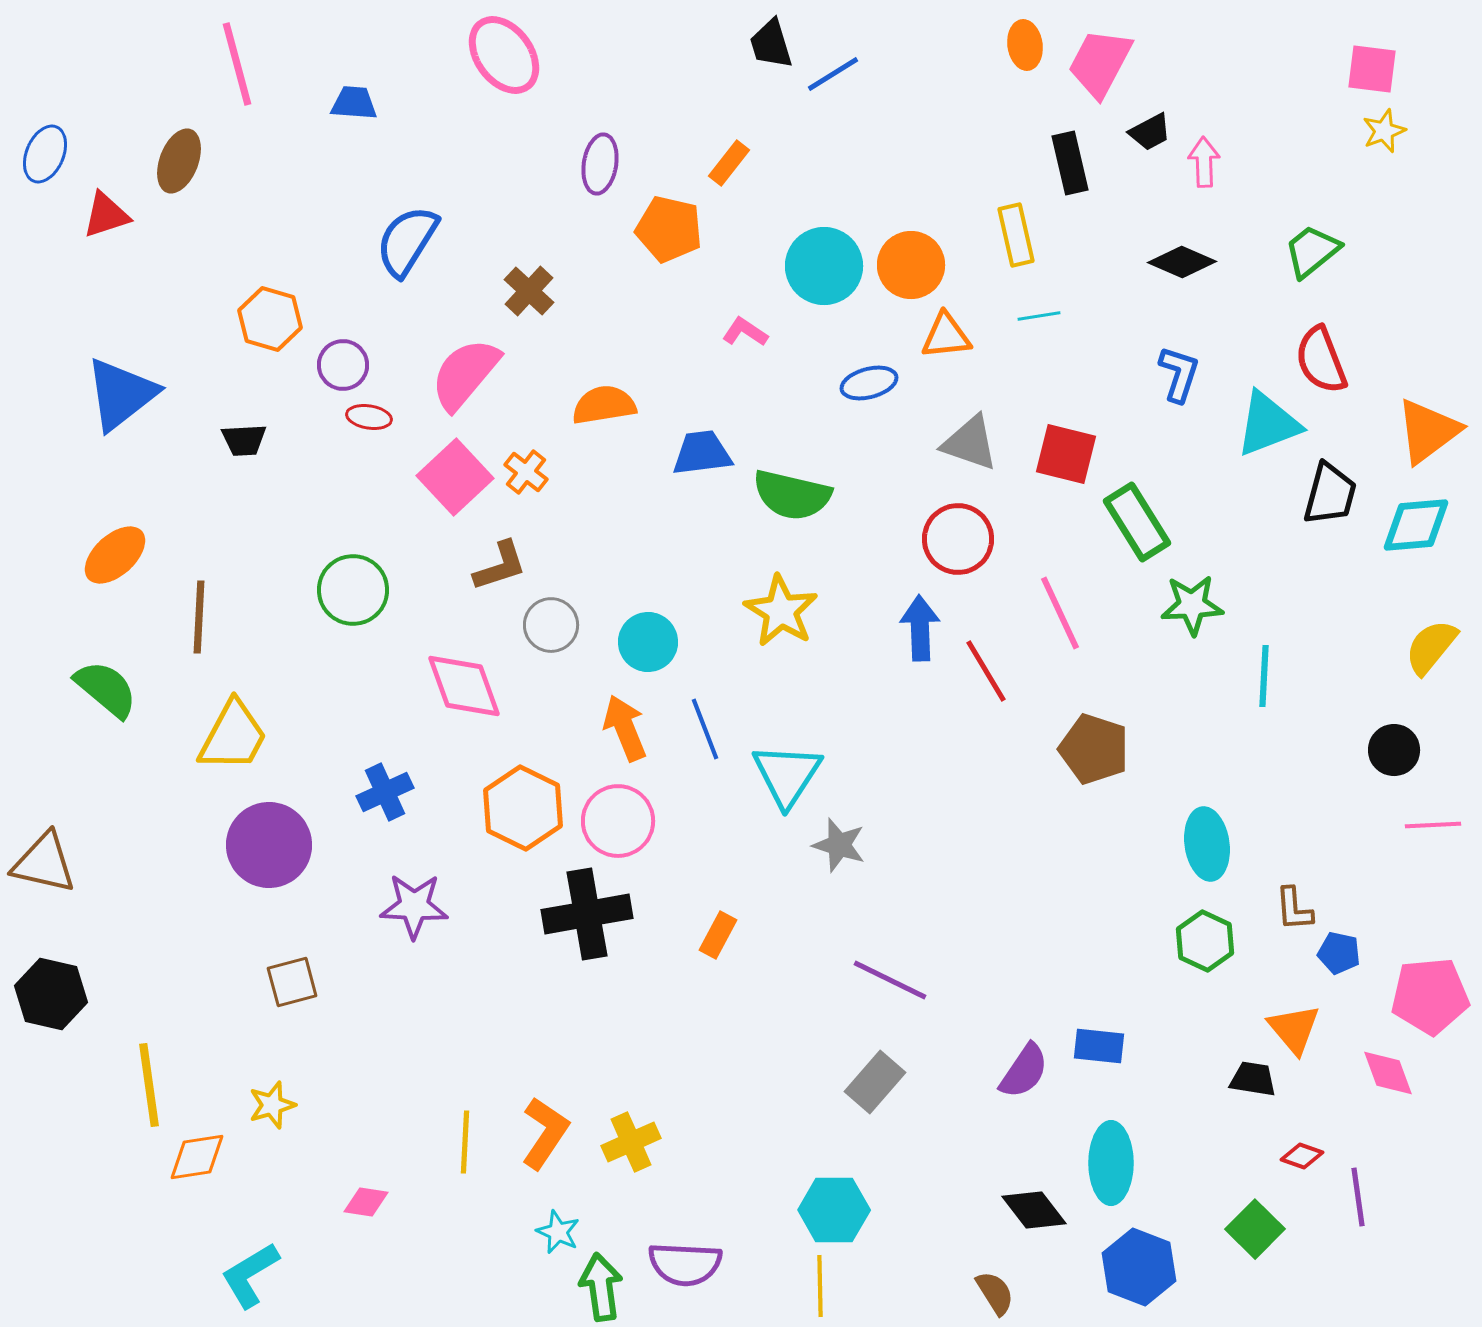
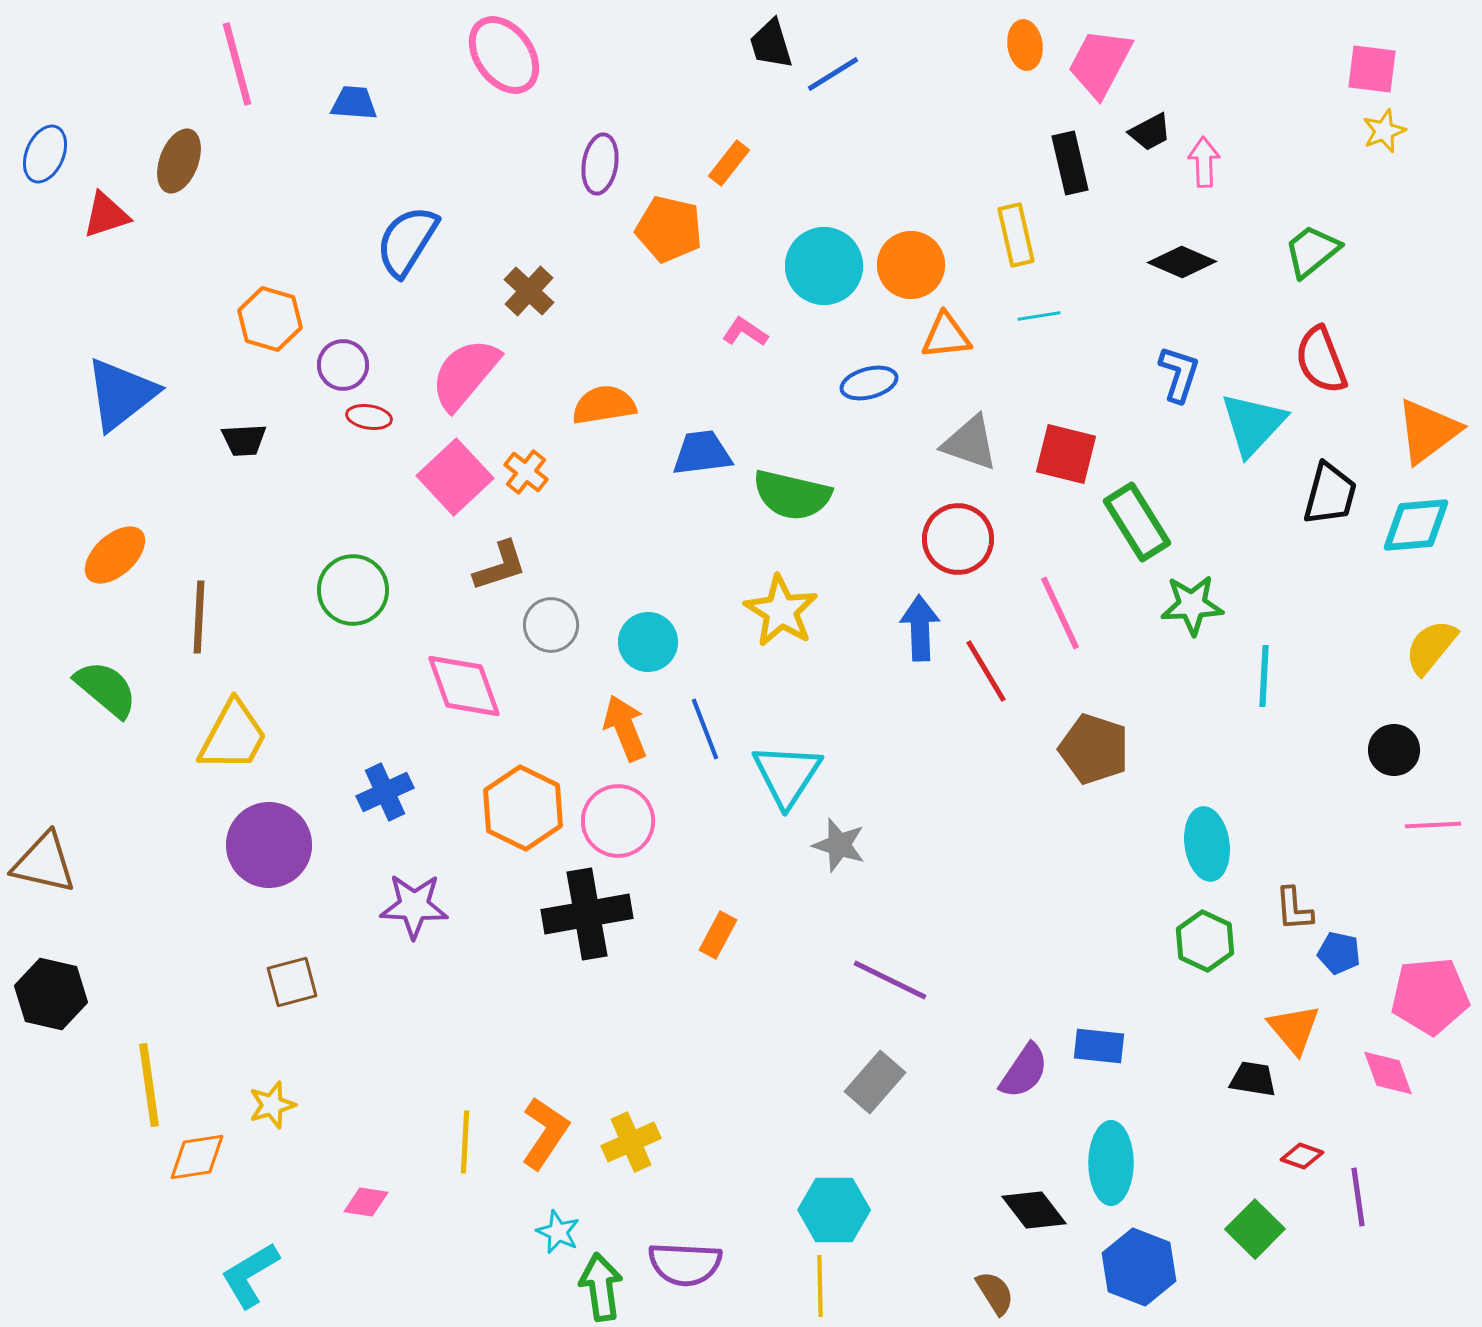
cyan triangle at (1268, 424): moved 15 px left; rotated 26 degrees counterclockwise
